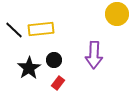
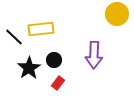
black line: moved 7 px down
